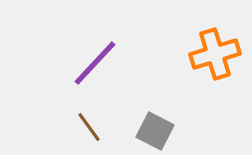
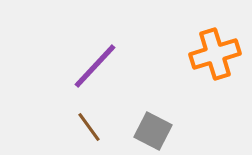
purple line: moved 3 px down
gray square: moved 2 px left
